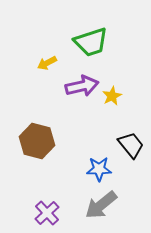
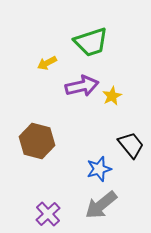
blue star: rotated 15 degrees counterclockwise
purple cross: moved 1 px right, 1 px down
